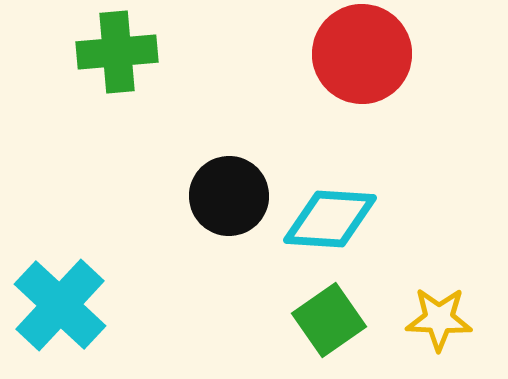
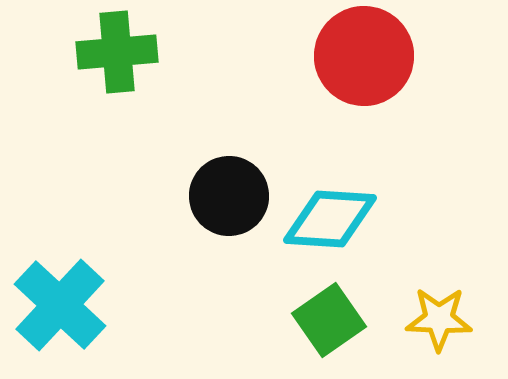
red circle: moved 2 px right, 2 px down
